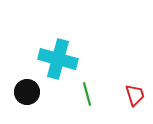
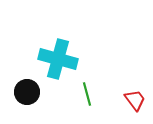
red trapezoid: moved 5 px down; rotated 20 degrees counterclockwise
